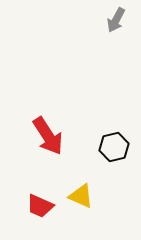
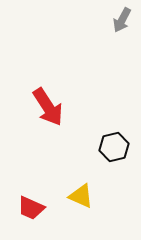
gray arrow: moved 6 px right
red arrow: moved 29 px up
red trapezoid: moved 9 px left, 2 px down
